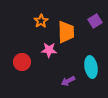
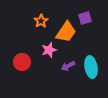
purple square: moved 10 px left, 3 px up; rotated 16 degrees clockwise
orange trapezoid: rotated 35 degrees clockwise
pink star: rotated 21 degrees counterclockwise
purple arrow: moved 15 px up
